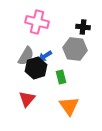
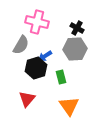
black cross: moved 6 px left, 1 px down; rotated 24 degrees clockwise
gray hexagon: rotated 10 degrees counterclockwise
gray semicircle: moved 5 px left, 11 px up
